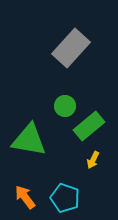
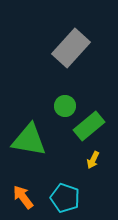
orange arrow: moved 2 px left
